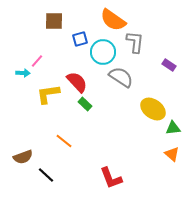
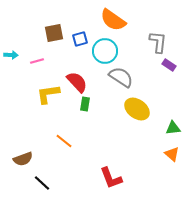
brown square: moved 12 px down; rotated 12 degrees counterclockwise
gray L-shape: moved 23 px right
cyan circle: moved 2 px right, 1 px up
pink line: rotated 32 degrees clockwise
cyan arrow: moved 12 px left, 18 px up
green rectangle: rotated 56 degrees clockwise
yellow ellipse: moved 16 px left
brown semicircle: moved 2 px down
black line: moved 4 px left, 8 px down
